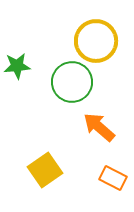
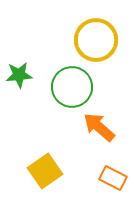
yellow circle: moved 1 px up
green star: moved 2 px right, 9 px down
green circle: moved 5 px down
yellow square: moved 1 px down
